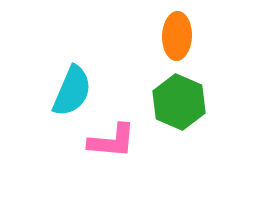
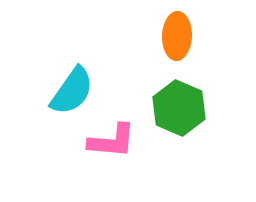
cyan semicircle: rotated 12 degrees clockwise
green hexagon: moved 6 px down
